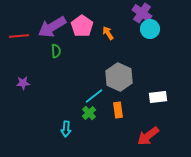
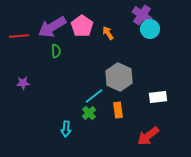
purple cross: moved 2 px down
